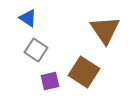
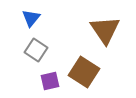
blue triangle: moved 3 px right; rotated 36 degrees clockwise
